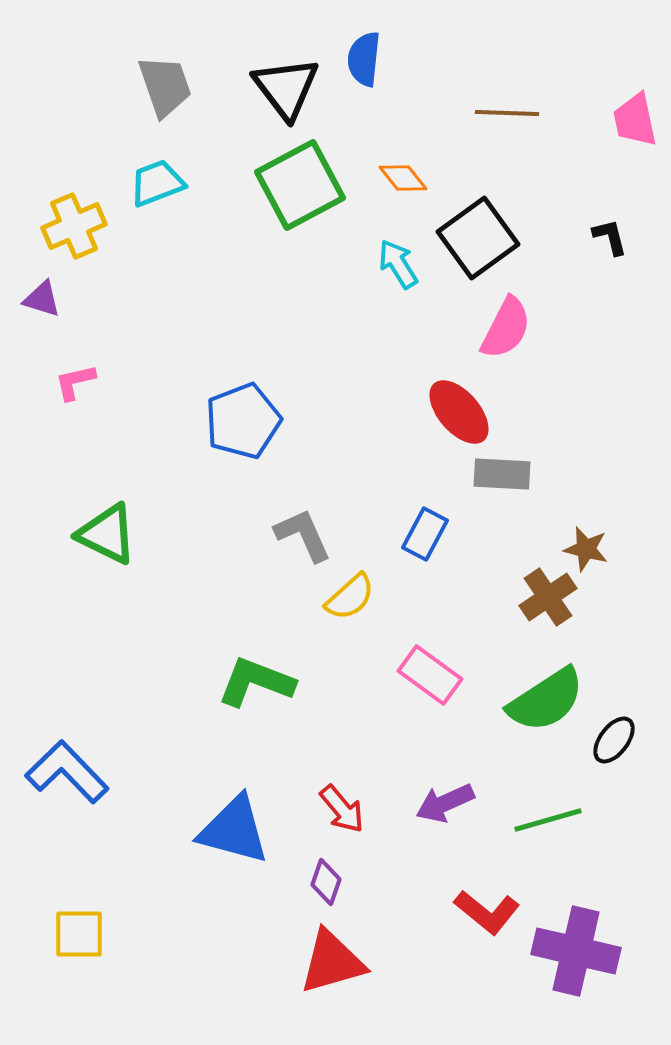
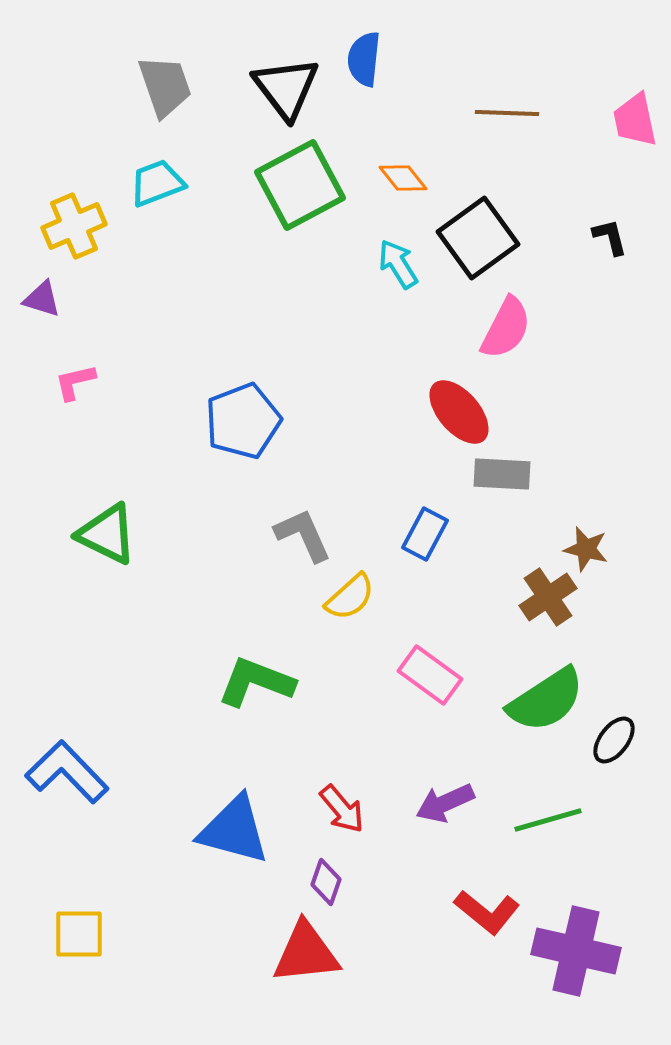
red triangle: moved 26 px left, 9 px up; rotated 10 degrees clockwise
